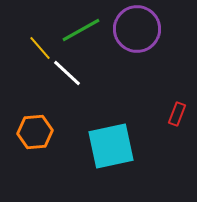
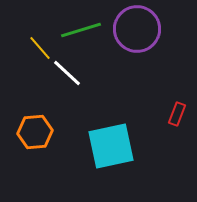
green line: rotated 12 degrees clockwise
